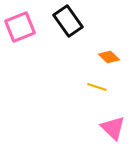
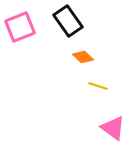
orange diamond: moved 26 px left
yellow line: moved 1 px right, 1 px up
pink triangle: rotated 8 degrees counterclockwise
